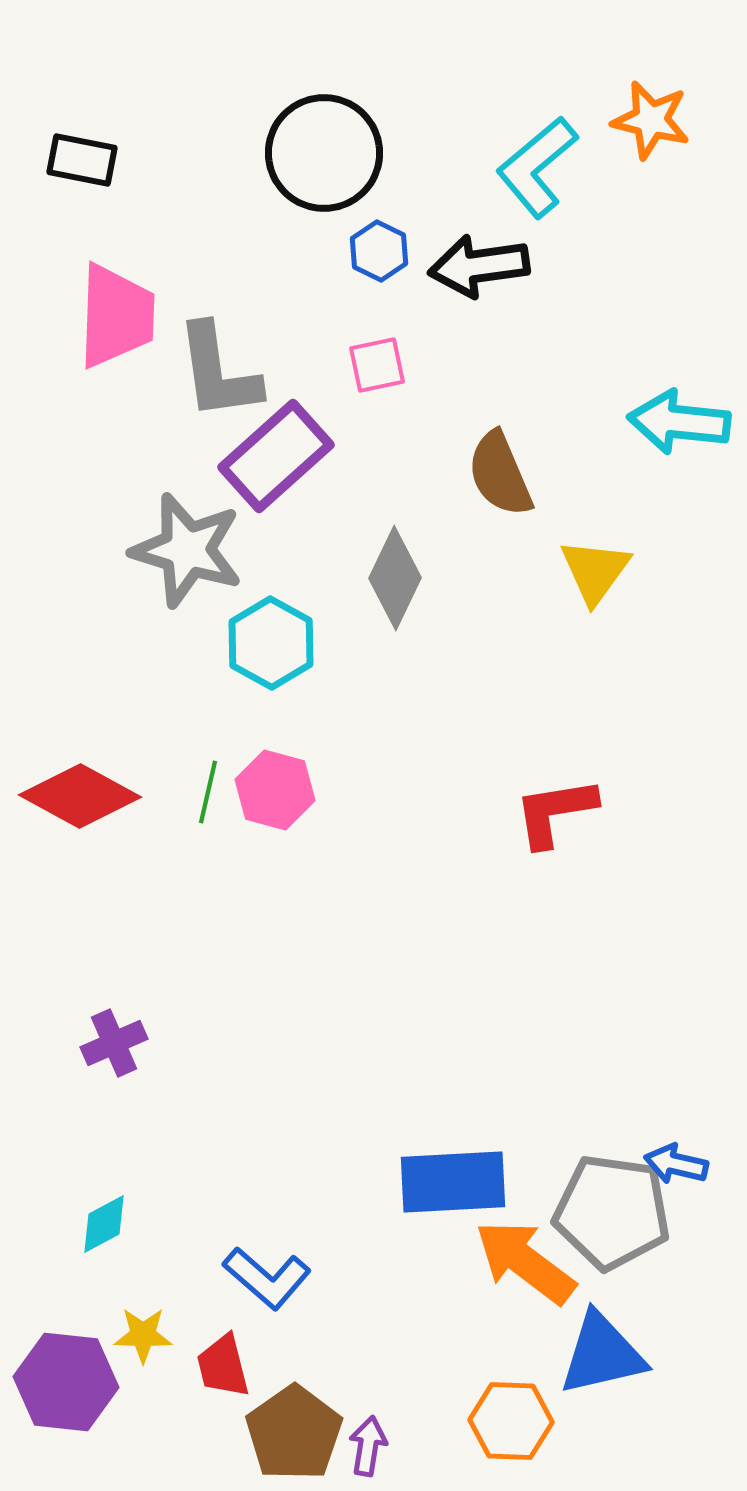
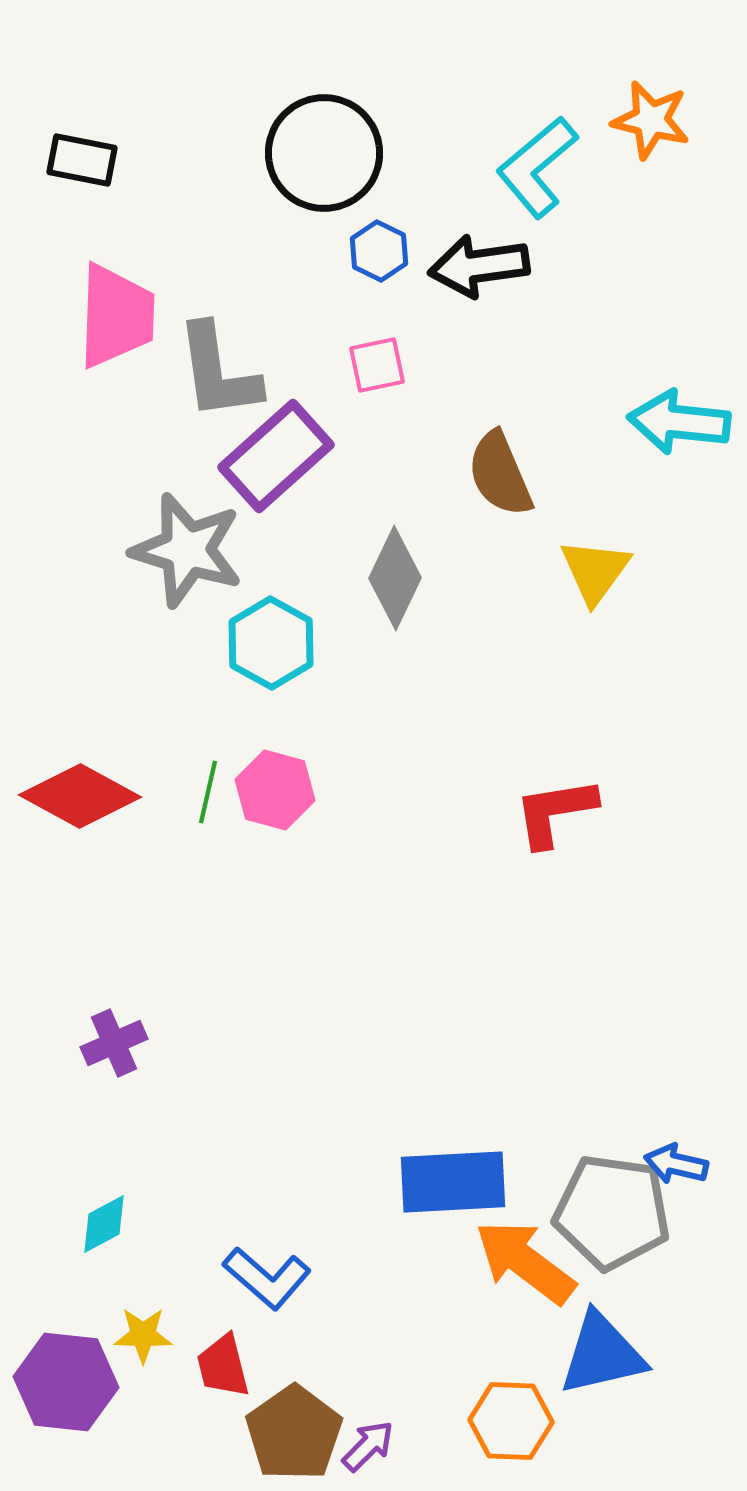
purple arrow: rotated 36 degrees clockwise
